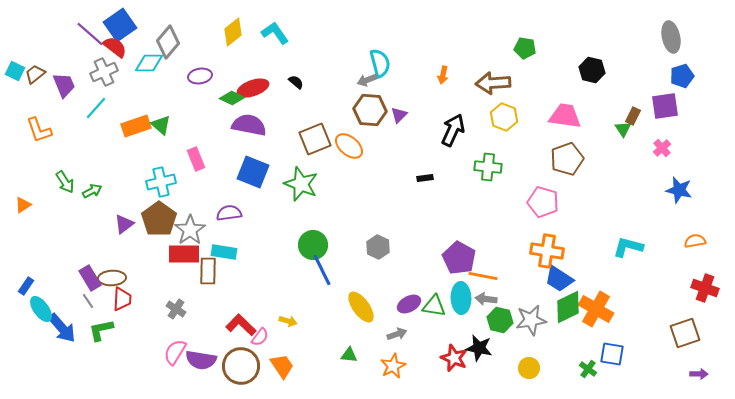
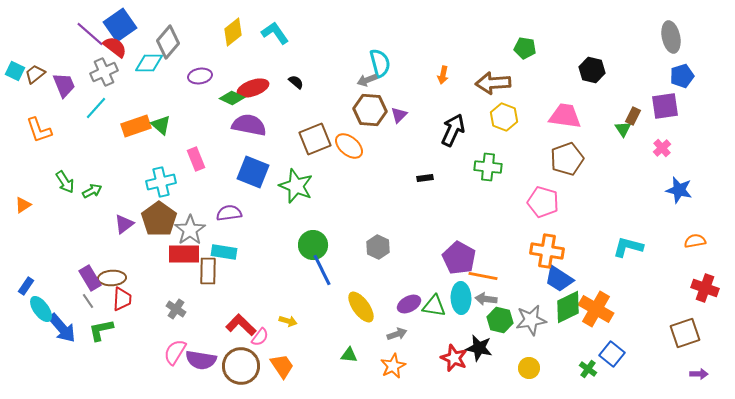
green star at (301, 184): moved 5 px left, 2 px down
blue square at (612, 354): rotated 30 degrees clockwise
